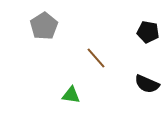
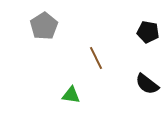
brown line: rotated 15 degrees clockwise
black semicircle: rotated 15 degrees clockwise
